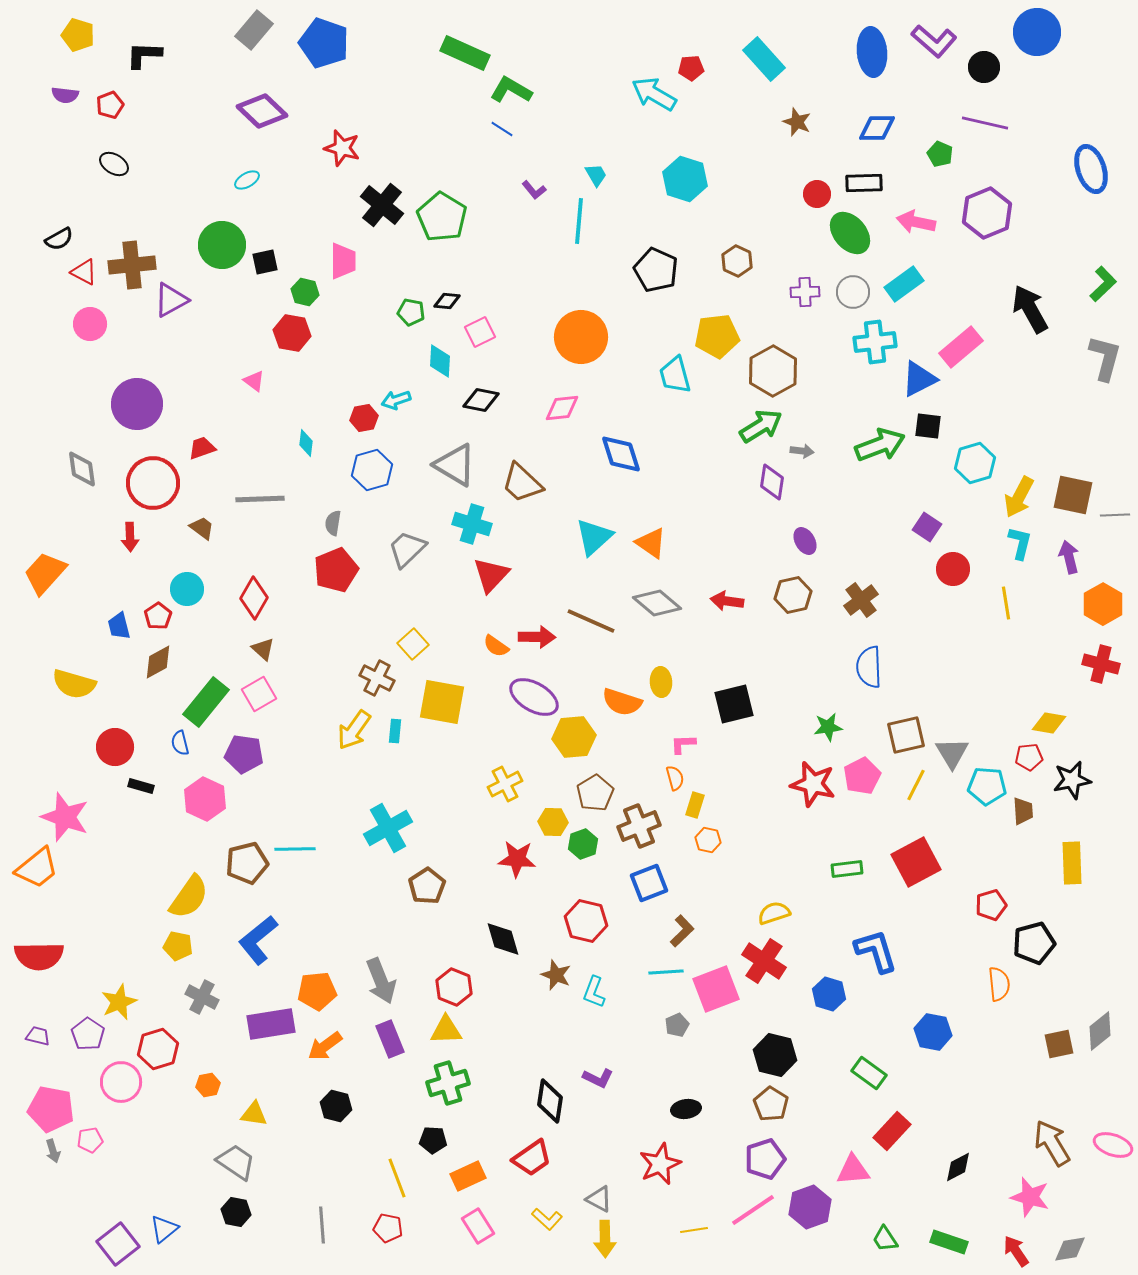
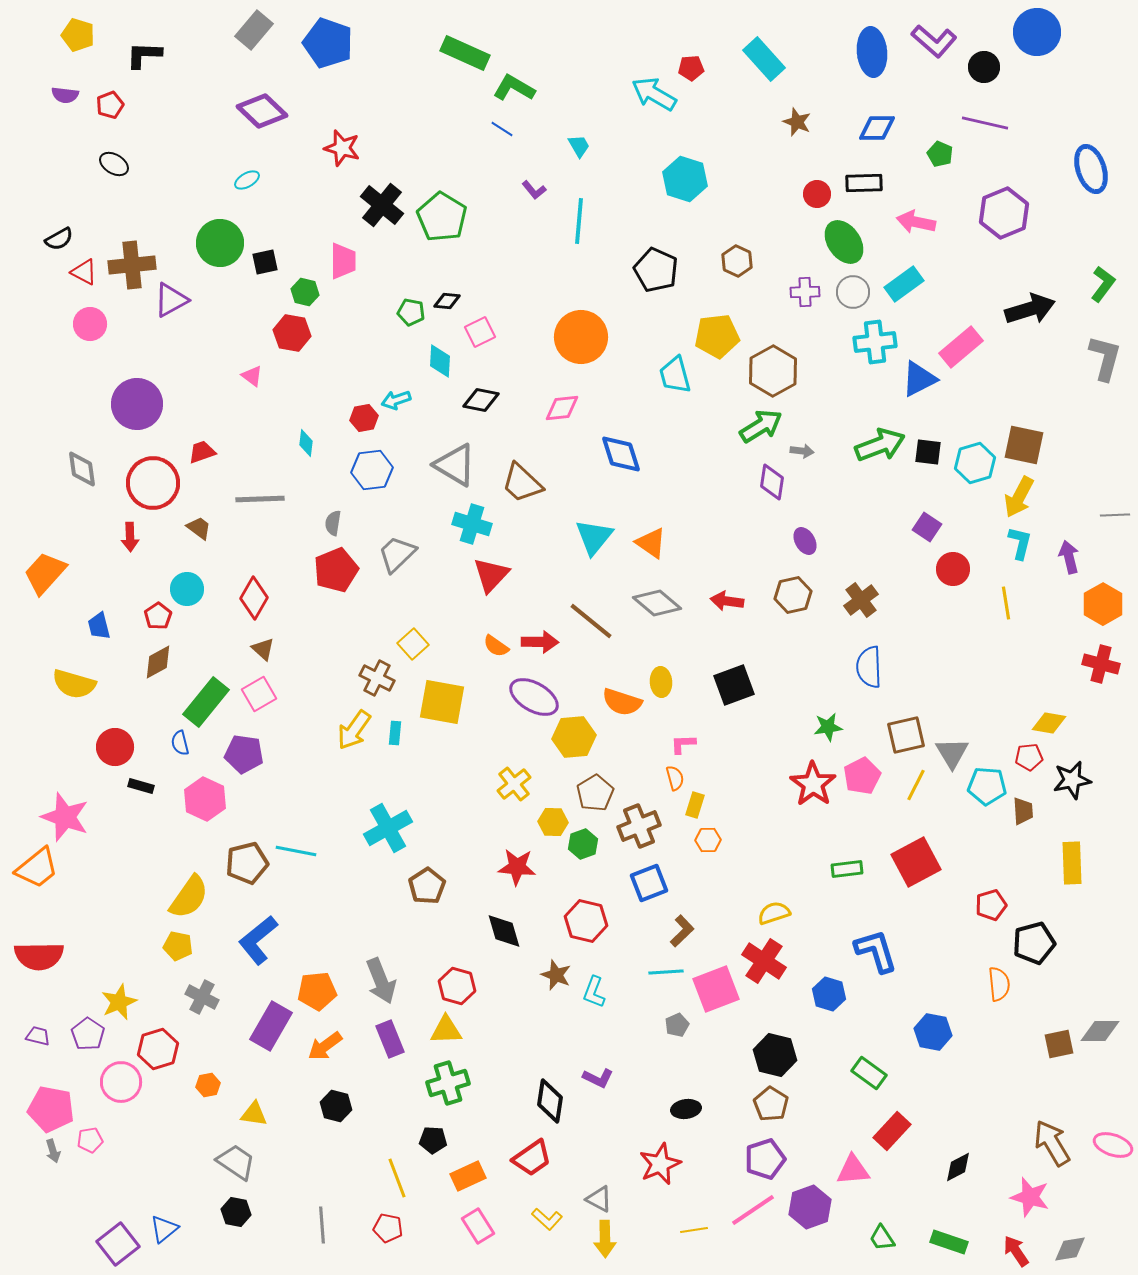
blue pentagon at (324, 43): moved 4 px right
green L-shape at (511, 90): moved 3 px right, 2 px up
cyan trapezoid at (596, 175): moved 17 px left, 29 px up
purple hexagon at (987, 213): moved 17 px right
green ellipse at (850, 233): moved 6 px left, 9 px down; rotated 6 degrees clockwise
green circle at (222, 245): moved 2 px left, 2 px up
green L-shape at (1103, 284): rotated 9 degrees counterclockwise
black arrow at (1030, 309): rotated 102 degrees clockwise
pink triangle at (254, 381): moved 2 px left, 5 px up
black square at (928, 426): moved 26 px down
red trapezoid at (202, 448): moved 4 px down
blue hexagon at (372, 470): rotated 9 degrees clockwise
brown square at (1073, 495): moved 49 px left, 50 px up
brown trapezoid at (202, 528): moved 3 px left
cyan triangle at (594, 537): rotated 9 degrees counterclockwise
gray trapezoid at (407, 549): moved 10 px left, 5 px down
brown line at (591, 621): rotated 15 degrees clockwise
blue trapezoid at (119, 626): moved 20 px left
red arrow at (537, 637): moved 3 px right, 5 px down
black square at (734, 704): moved 19 px up; rotated 6 degrees counterclockwise
cyan rectangle at (395, 731): moved 2 px down
yellow cross at (505, 784): moved 9 px right; rotated 12 degrees counterclockwise
red star at (813, 784): rotated 21 degrees clockwise
orange hexagon at (708, 840): rotated 15 degrees counterclockwise
cyan line at (295, 849): moved 1 px right, 2 px down; rotated 12 degrees clockwise
red star at (517, 859): moved 8 px down
black diamond at (503, 939): moved 1 px right, 8 px up
red hexagon at (454, 987): moved 3 px right, 1 px up; rotated 6 degrees counterclockwise
purple rectangle at (271, 1024): moved 2 px down; rotated 51 degrees counterclockwise
gray diamond at (1100, 1031): rotated 39 degrees clockwise
green trapezoid at (885, 1239): moved 3 px left, 1 px up
